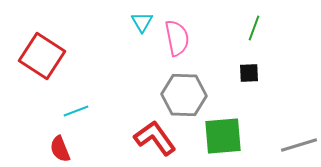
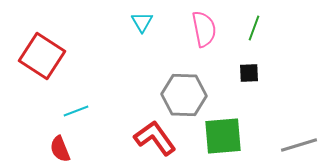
pink semicircle: moved 27 px right, 9 px up
